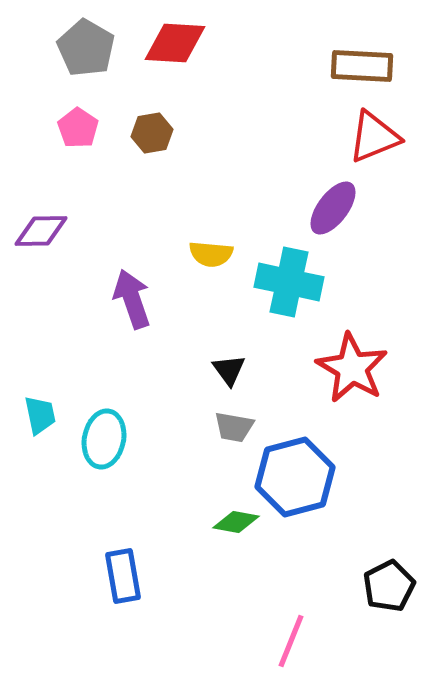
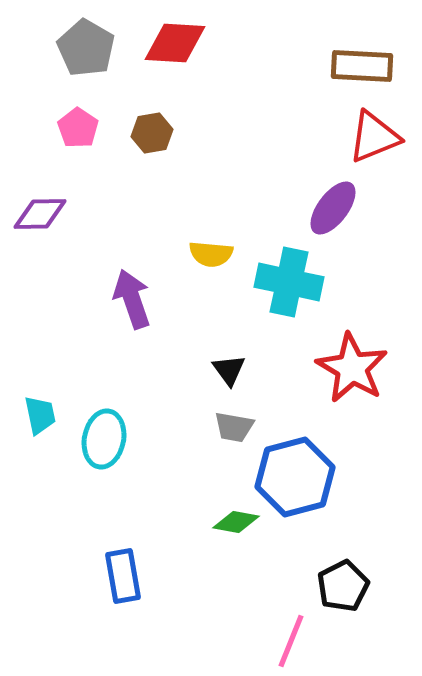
purple diamond: moved 1 px left, 17 px up
black pentagon: moved 46 px left
